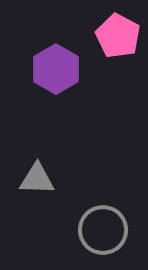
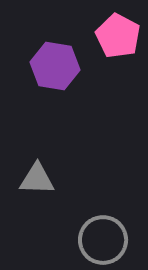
purple hexagon: moved 1 px left, 3 px up; rotated 21 degrees counterclockwise
gray circle: moved 10 px down
